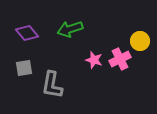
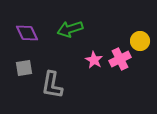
purple diamond: rotated 15 degrees clockwise
pink star: rotated 12 degrees clockwise
